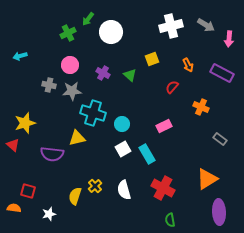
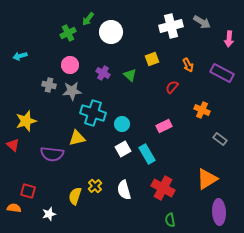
gray arrow: moved 4 px left, 3 px up
orange cross: moved 1 px right, 3 px down
yellow star: moved 1 px right, 2 px up
